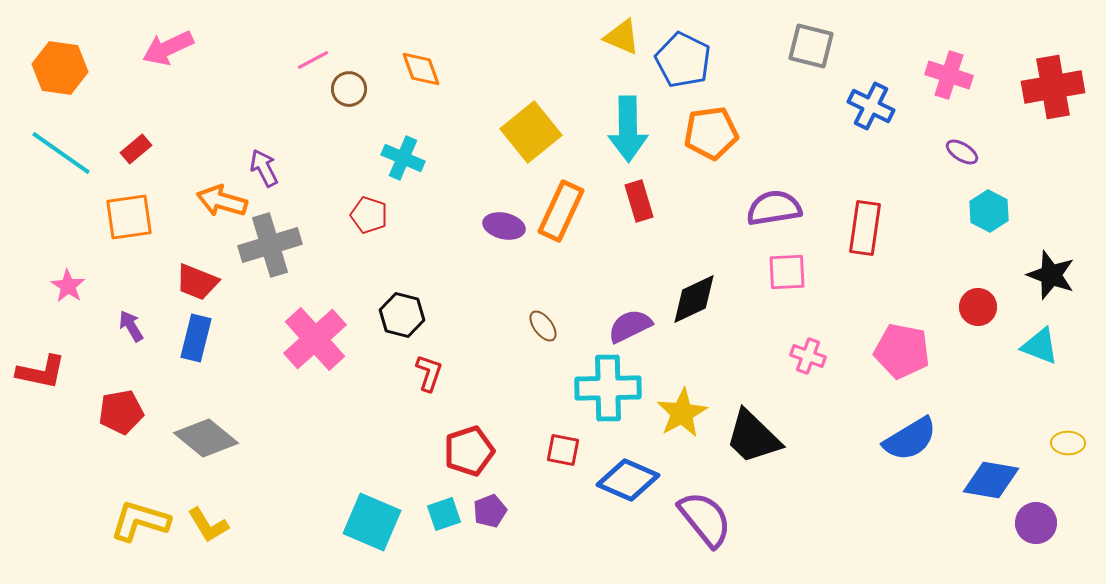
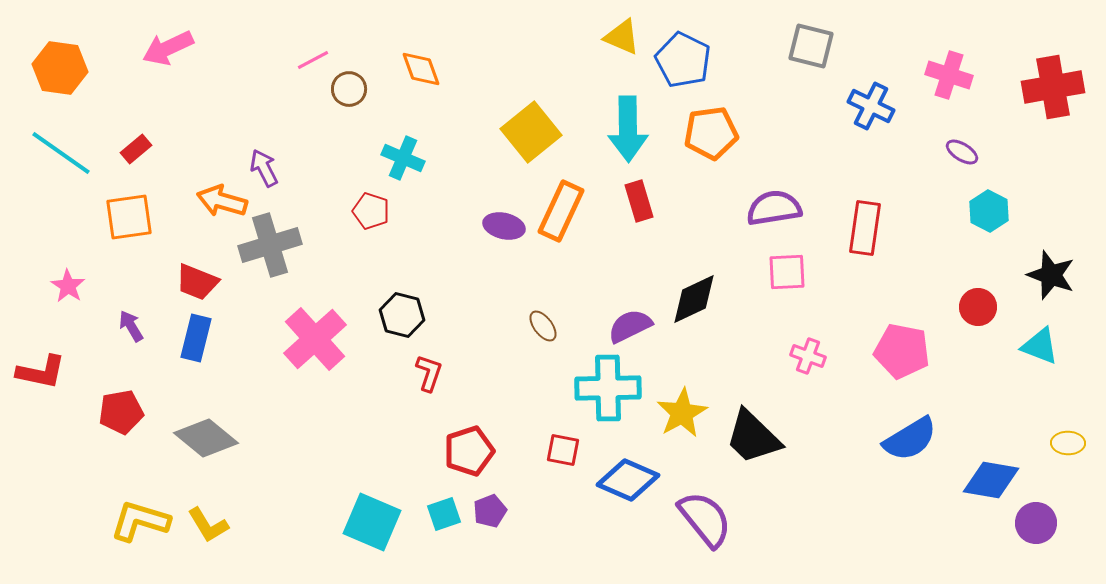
red pentagon at (369, 215): moved 2 px right, 4 px up
